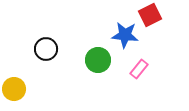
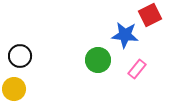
black circle: moved 26 px left, 7 px down
pink rectangle: moved 2 px left
